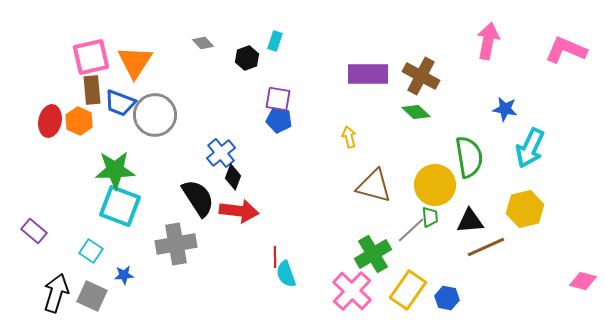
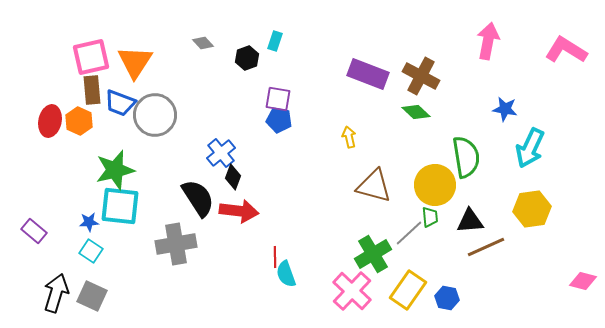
pink L-shape at (566, 50): rotated 9 degrees clockwise
purple rectangle at (368, 74): rotated 21 degrees clockwise
green semicircle at (469, 157): moved 3 px left
green star at (115, 170): rotated 12 degrees counterclockwise
cyan square at (120, 206): rotated 15 degrees counterclockwise
yellow hexagon at (525, 209): moved 7 px right; rotated 6 degrees clockwise
gray line at (411, 230): moved 2 px left, 3 px down
blue star at (124, 275): moved 35 px left, 53 px up
